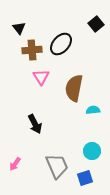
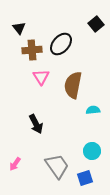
brown semicircle: moved 1 px left, 3 px up
black arrow: moved 1 px right
gray trapezoid: rotated 12 degrees counterclockwise
